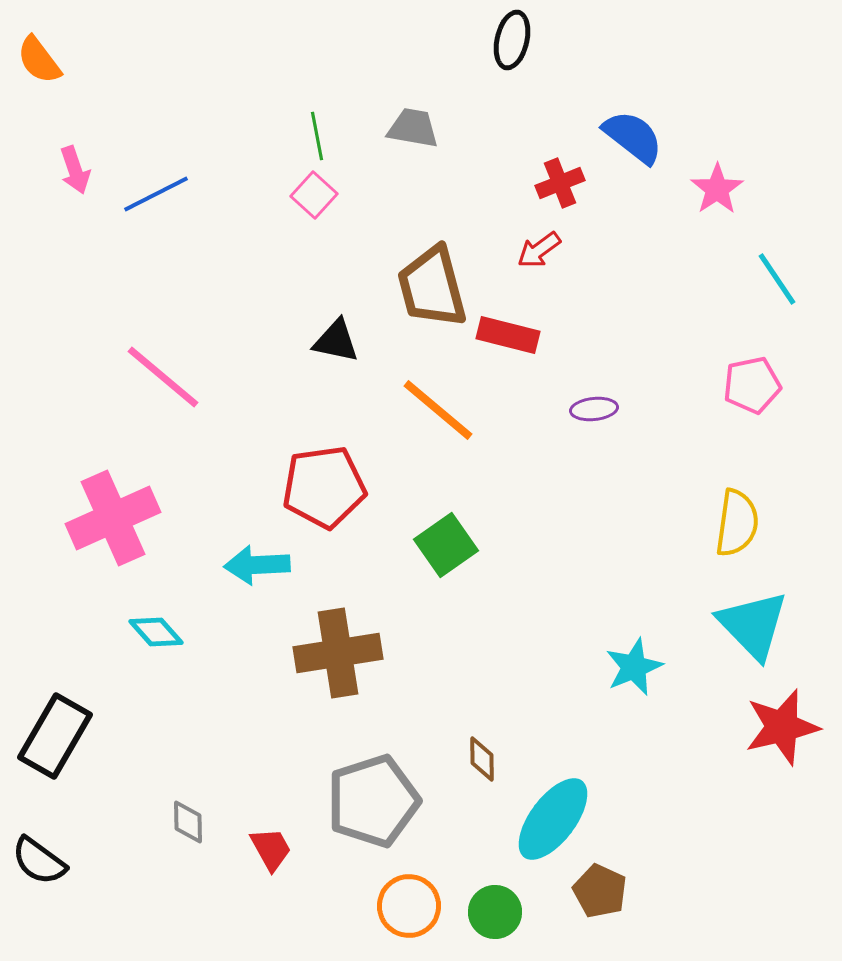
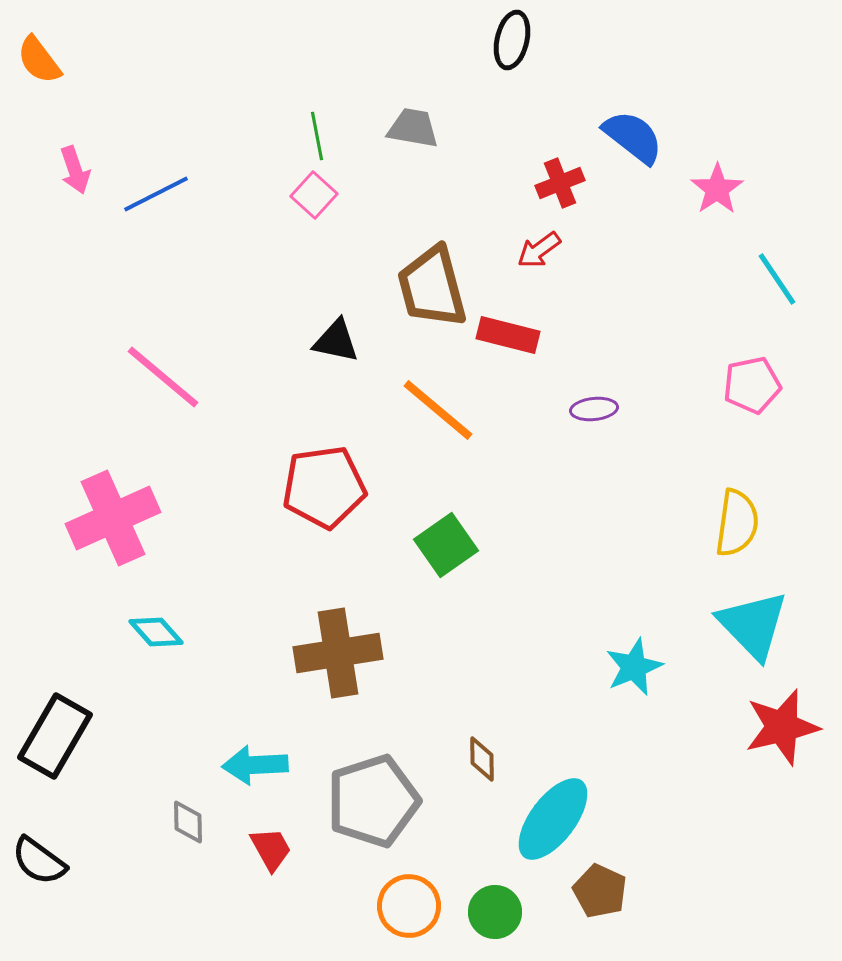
cyan arrow: moved 2 px left, 200 px down
